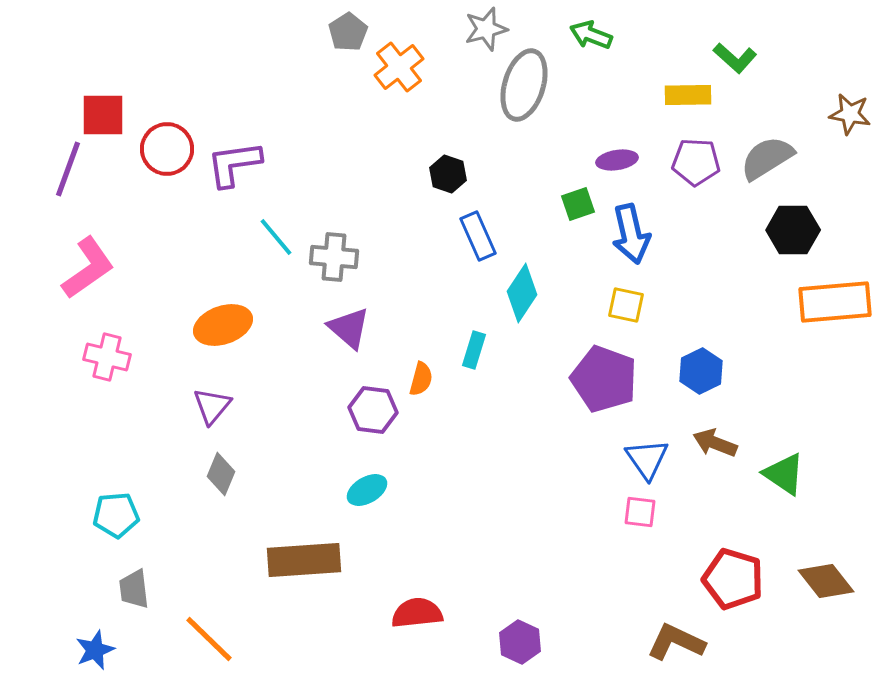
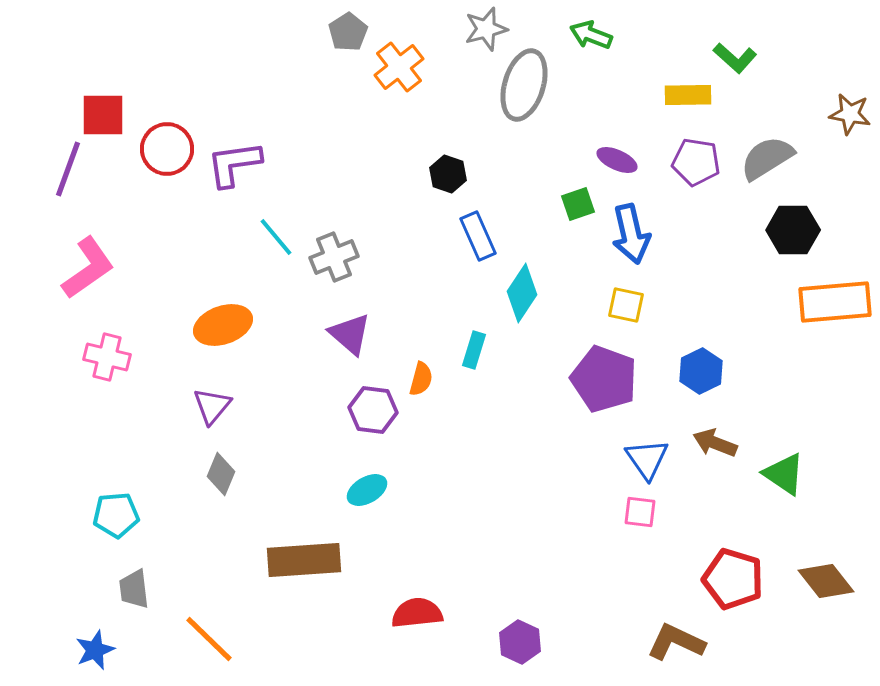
purple ellipse at (617, 160): rotated 33 degrees clockwise
purple pentagon at (696, 162): rotated 6 degrees clockwise
gray cross at (334, 257): rotated 27 degrees counterclockwise
purple triangle at (349, 328): moved 1 px right, 6 px down
